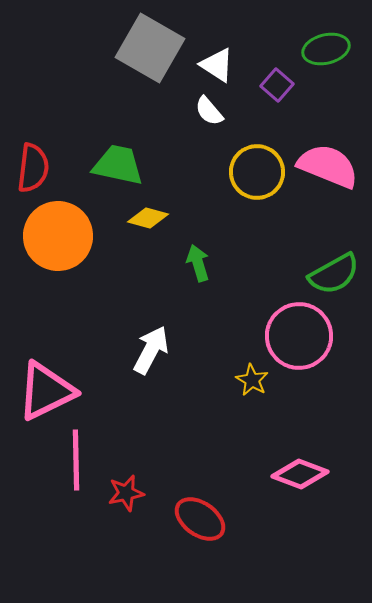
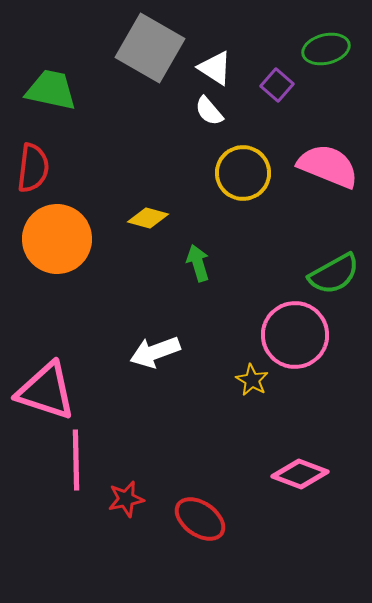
white triangle: moved 2 px left, 3 px down
green trapezoid: moved 67 px left, 75 px up
yellow circle: moved 14 px left, 1 px down
orange circle: moved 1 px left, 3 px down
pink circle: moved 4 px left, 1 px up
white arrow: moved 4 px right, 2 px down; rotated 138 degrees counterclockwise
pink triangle: rotated 44 degrees clockwise
red star: moved 6 px down
